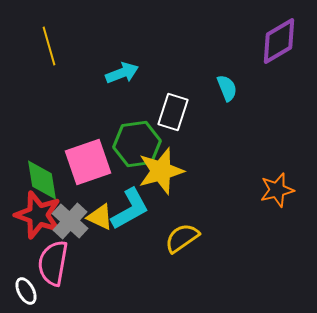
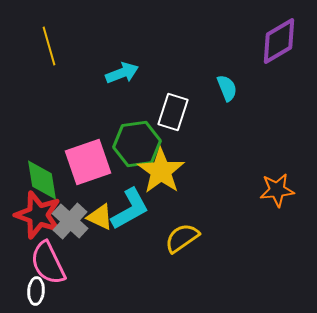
yellow star: rotated 21 degrees counterclockwise
orange star: rotated 8 degrees clockwise
pink semicircle: moved 5 px left; rotated 36 degrees counterclockwise
white ellipse: moved 10 px right; rotated 32 degrees clockwise
